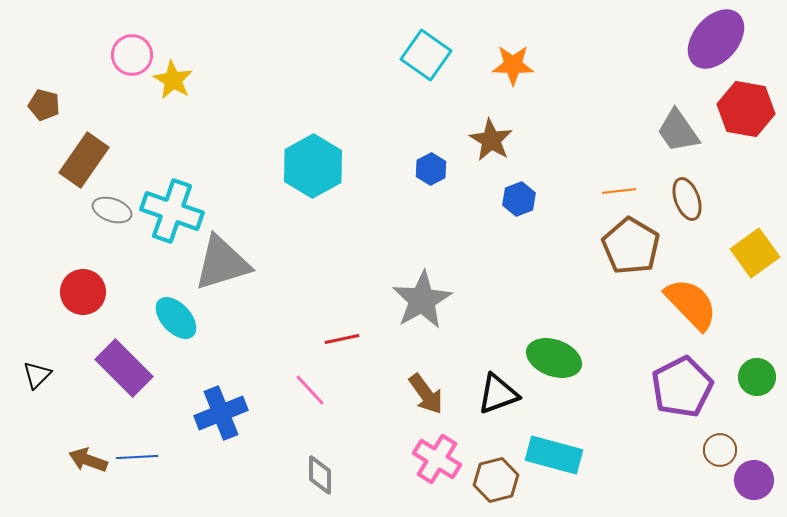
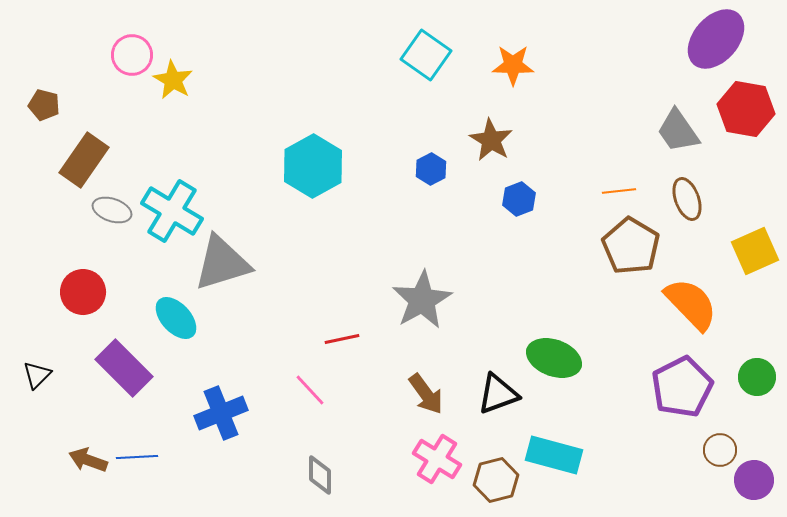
cyan cross at (172, 211): rotated 12 degrees clockwise
yellow square at (755, 253): moved 2 px up; rotated 12 degrees clockwise
